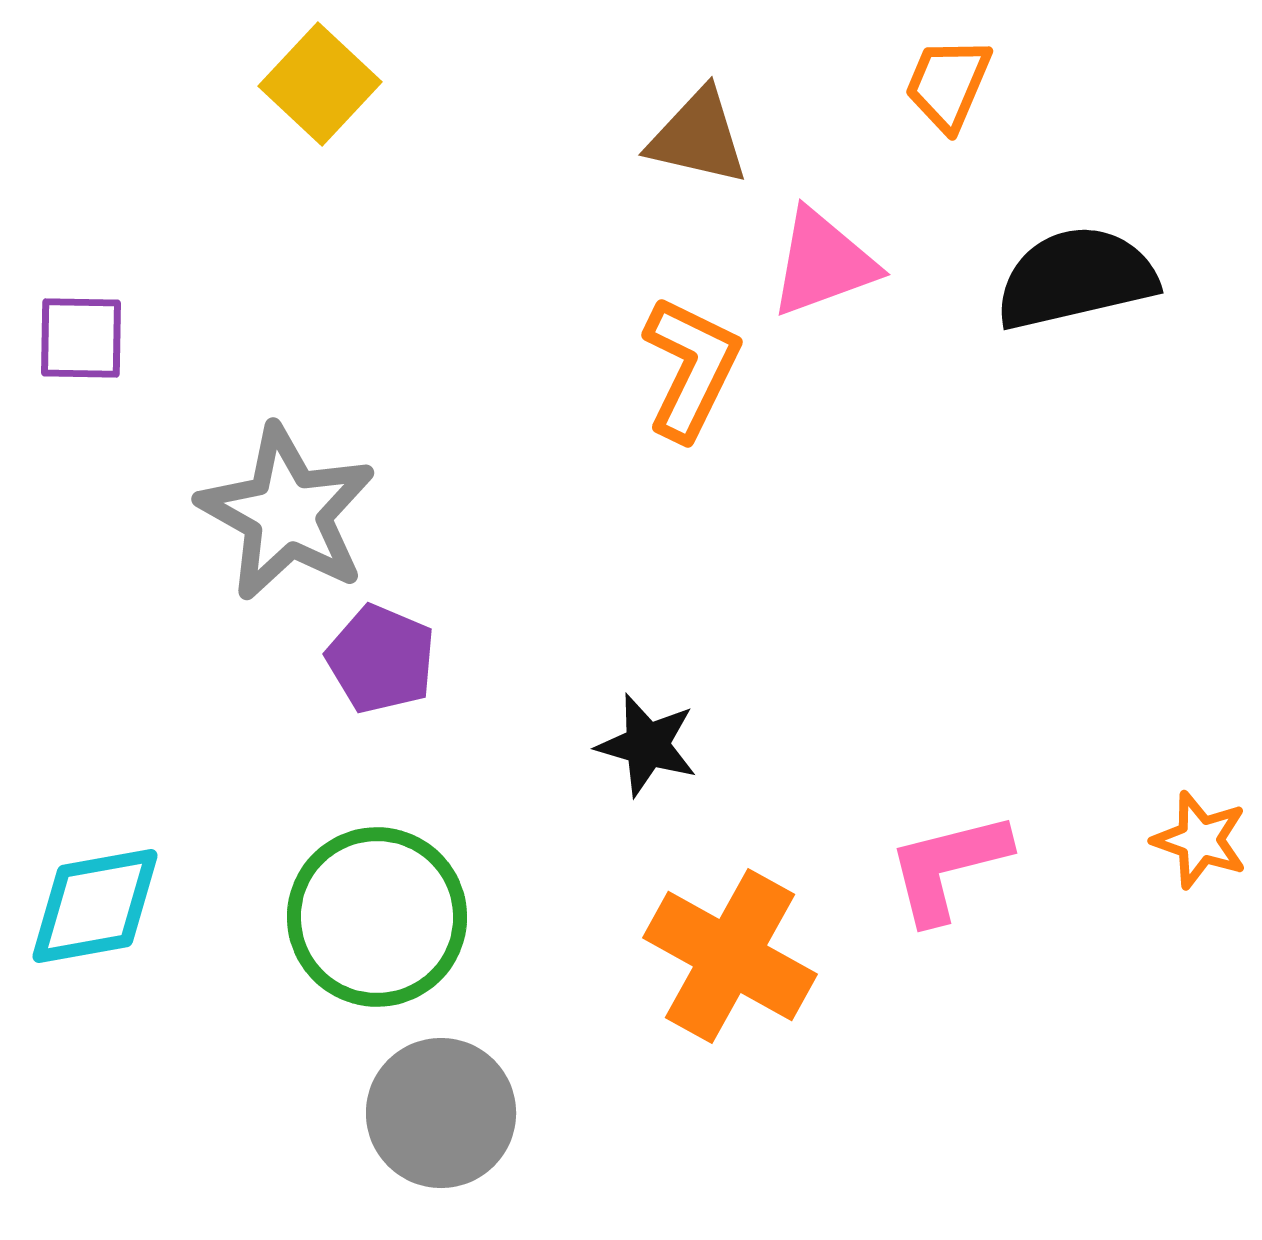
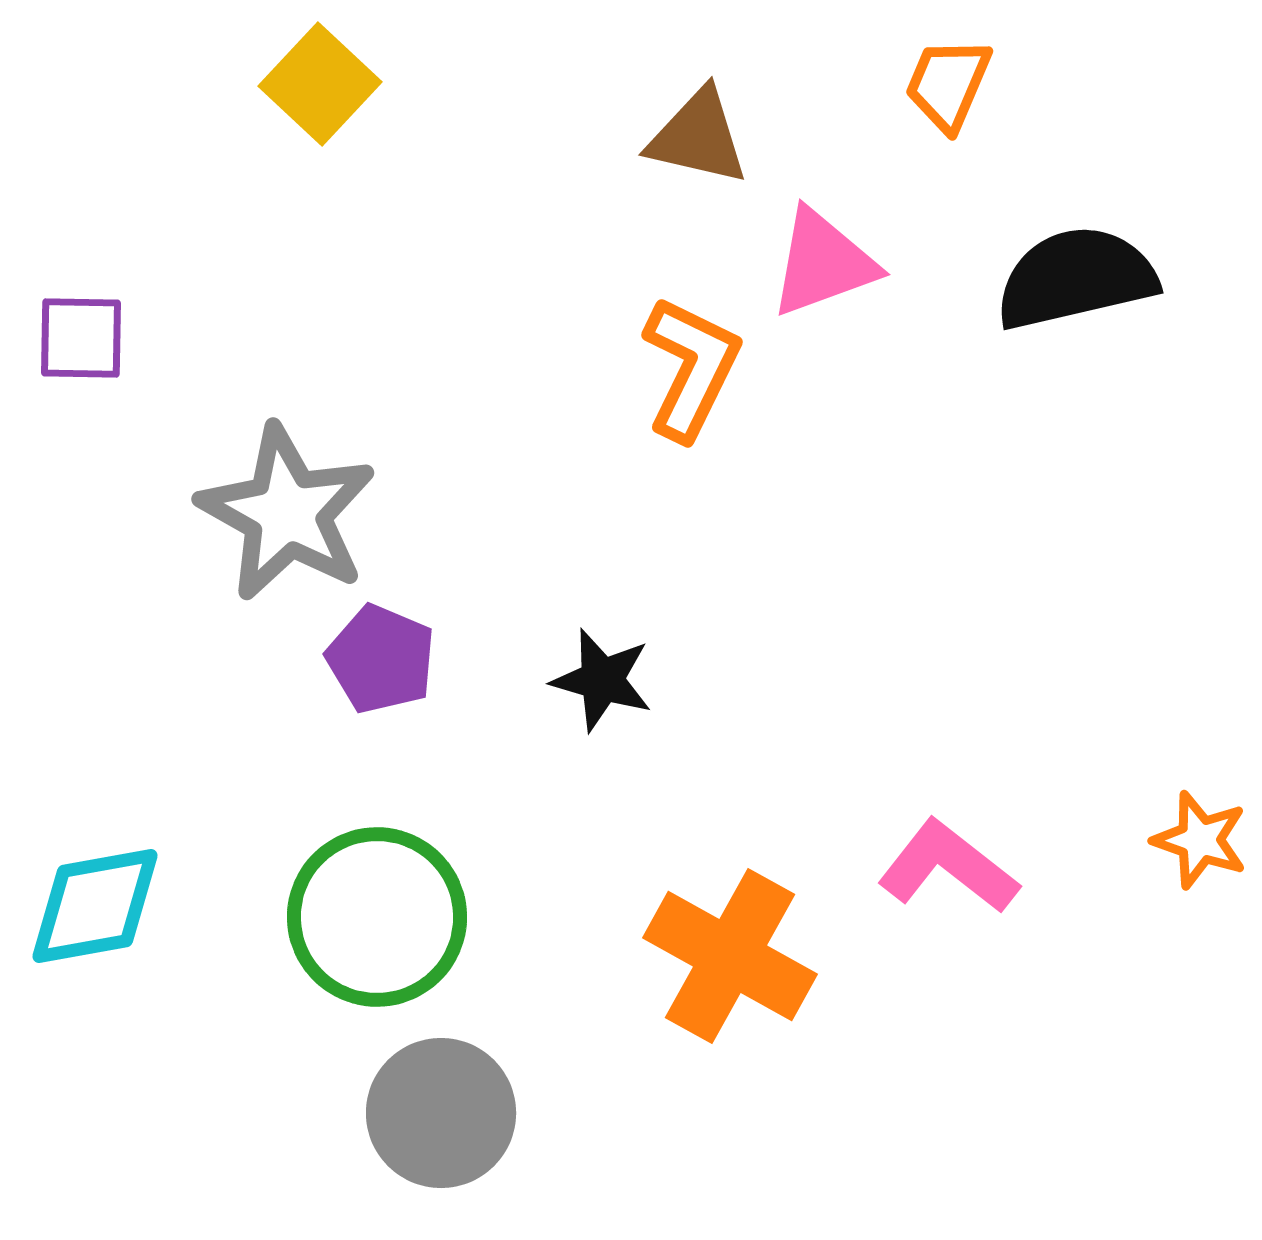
black star: moved 45 px left, 65 px up
pink L-shape: rotated 52 degrees clockwise
